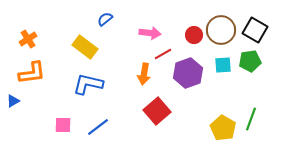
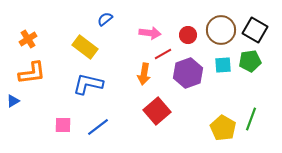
red circle: moved 6 px left
